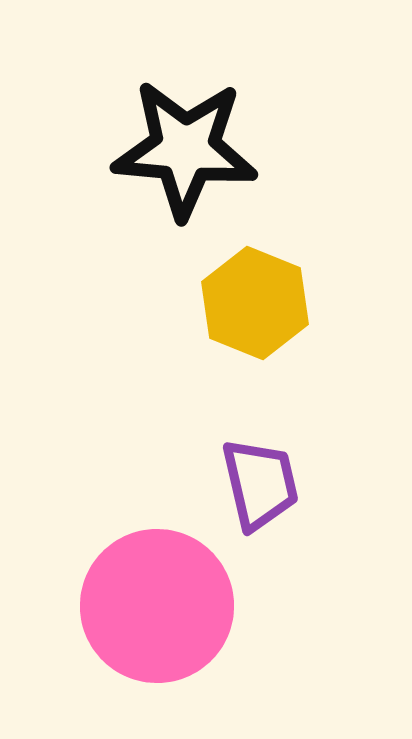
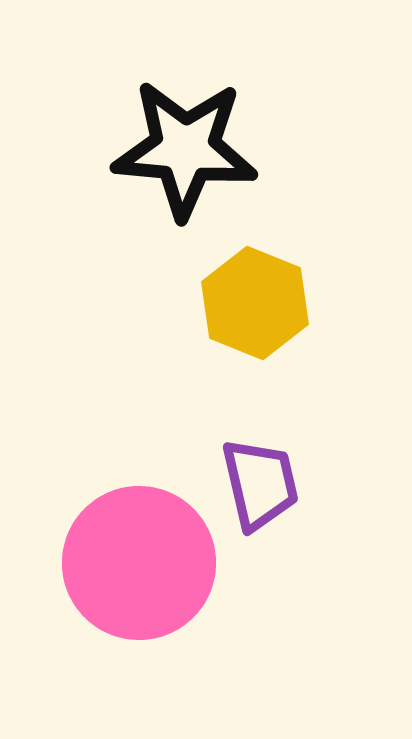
pink circle: moved 18 px left, 43 px up
